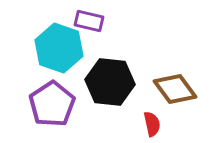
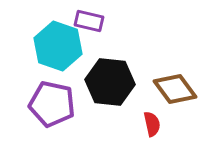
cyan hexagon: moved 1 px left, 2 px up
purple pentagon: rotated 27 degrees counterclockwise
